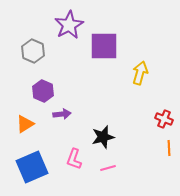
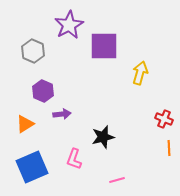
pink line: moved 9 px right, 12 px down
